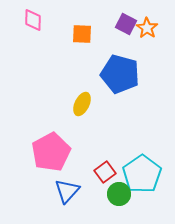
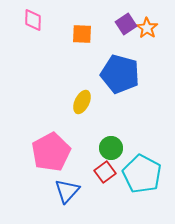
purple square: rotated 30 degrees clockwise
yellow ellipse: moved 2 px up
cyan pentagon: rotated 9 degrees counterclockwise
green circle: moved 8 px left, 46 px up
